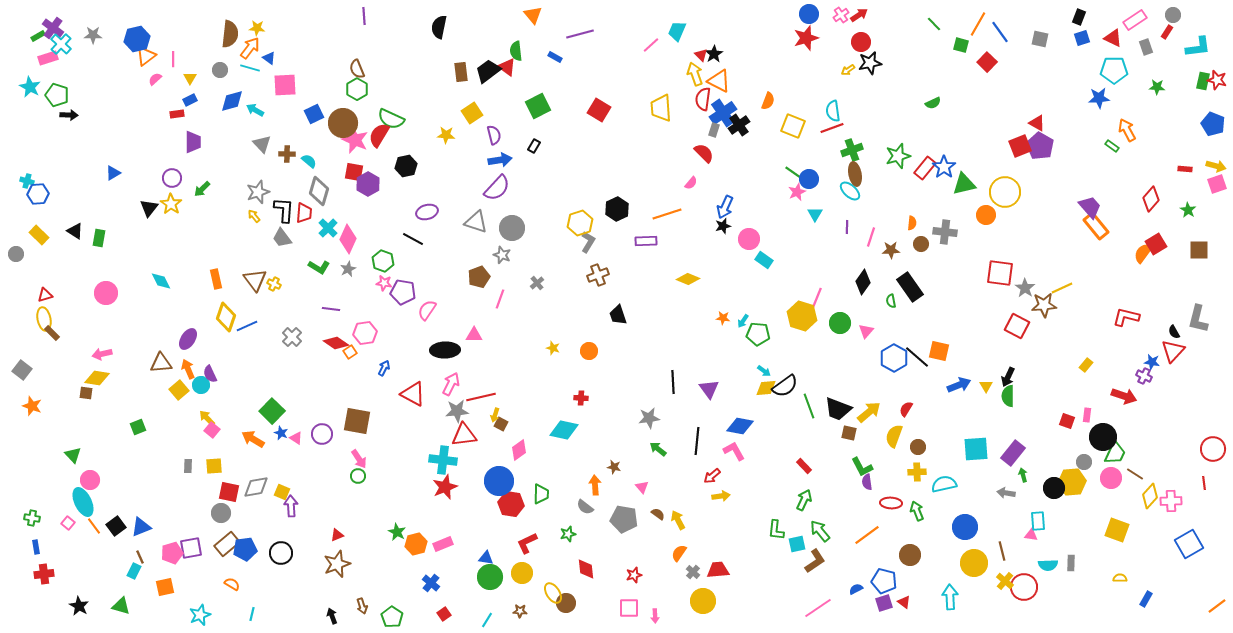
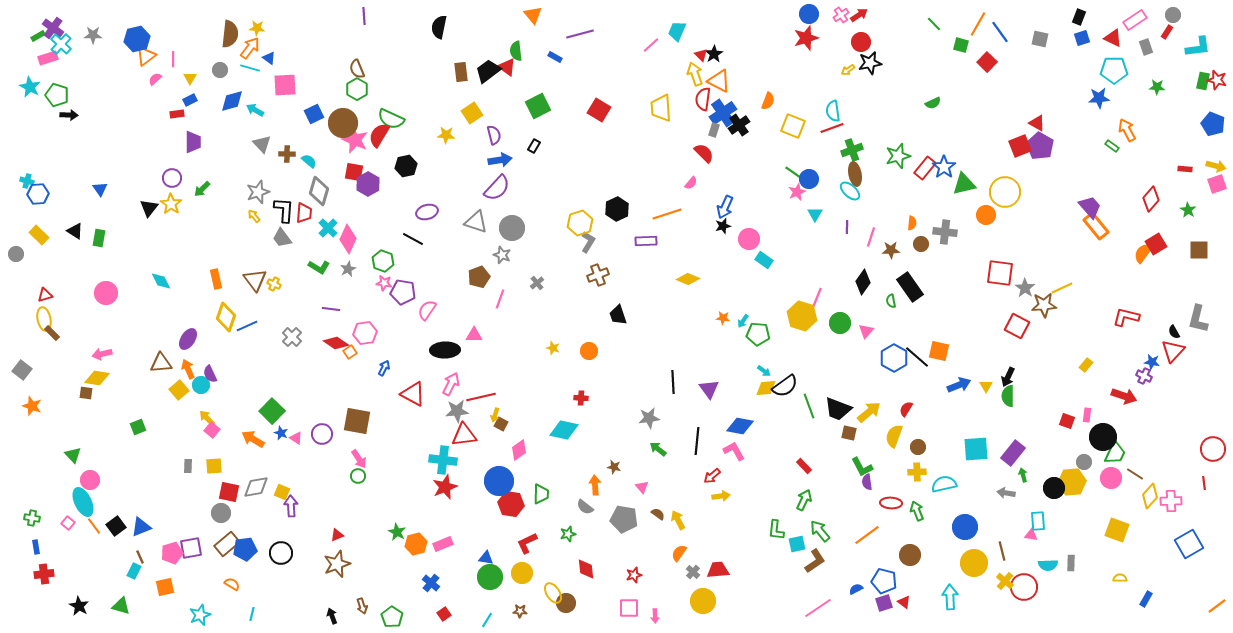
blue triangle at (113, 173): moved 13 px left, 16 px down; rotated 35 degrees counterclockwise
